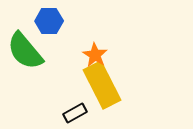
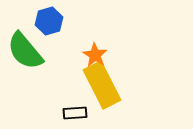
blue hexagon: rotated 16 degrees counterclockwise
black rectangle: rotated 25 degrees clockwise
